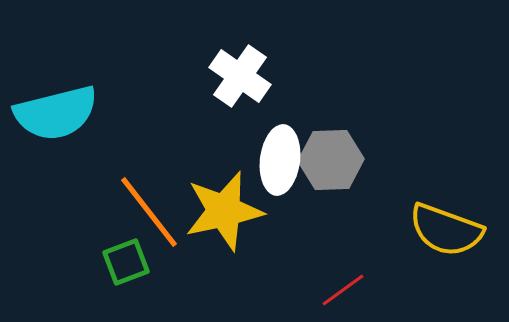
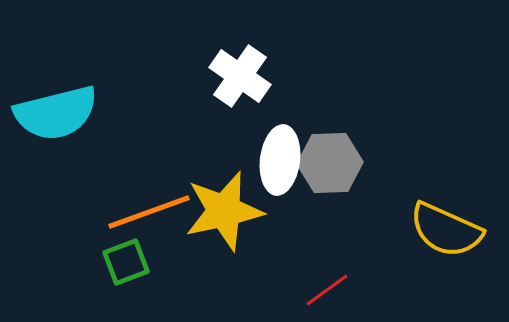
gray hexagon: moved 1 px left, 3 px down
orange line: rotated 72 degrees counterclockwise
yellow semicircle: rotated 4 degrees clockwise
red line: moved 16 px left
